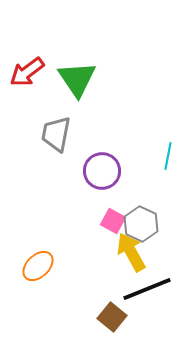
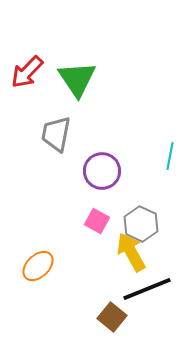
red arrow: rotated 9 degrees counterclockwise
cyan line: moved 2 px right
pink square: moved 16 px left
